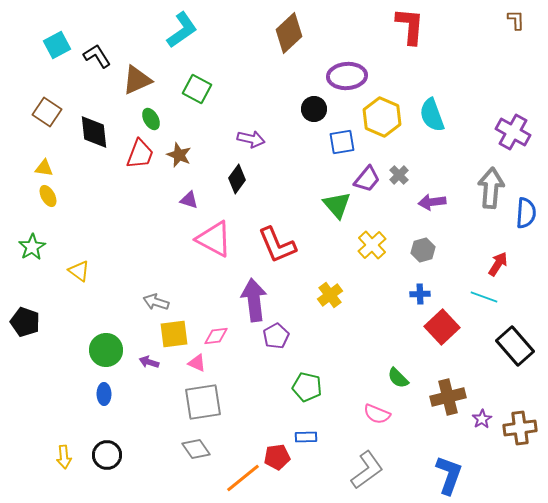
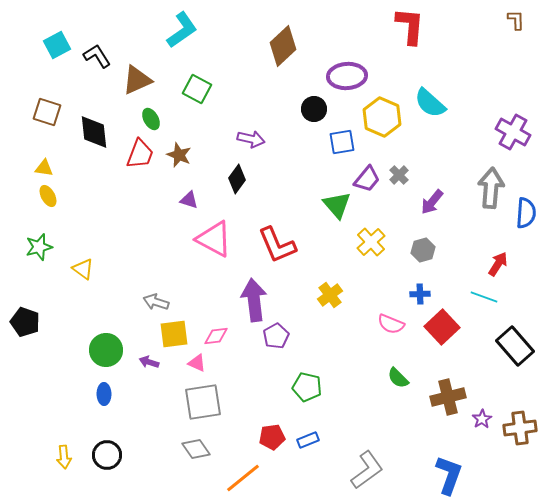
brown diamond at (289, 33): moved 6 px left, 13 px down
brown square at (47, 112): rotated 16 degrees counterclockwise
cyan semicircle at (432, 115): moved 2 px left, 12 px up; rotated 28 degrees counterclockwise
purple arrow at (432, 202): rotated 44 degrees counterclockwise
yellow cross at (372, 245): moved 1 px left, 3 px up
green star at (32, 247): moved 7 px right; rotated 16 degrees clockwise
yellow triangle at (79, 271): moved 4 px right, 2 px up
pink semicircle at (377, 414): moved 14 px right, 90 px up
blue rectangle at (306, 437): moved 2 px right, 3 px down; rotated 20 degrees counterclockwise
red pentagon at (277, 457): moved 5 px left, 20 px up
